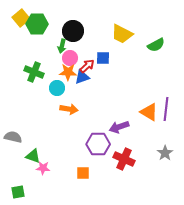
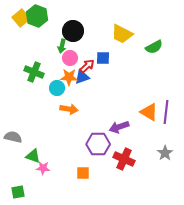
green hexagon: moved 8 px up; rotated 20 degrees clockwise
green semicircle: moved 2 px left, 2 px down
orange star: moved 1 px right, 5 px down
purple line: moved 3 px down
